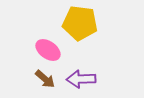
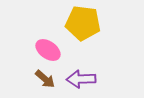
yellow pentagon: moved 3 px right
